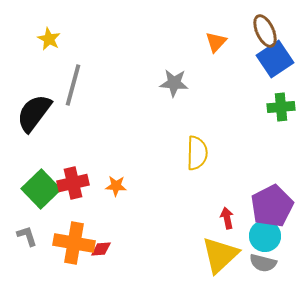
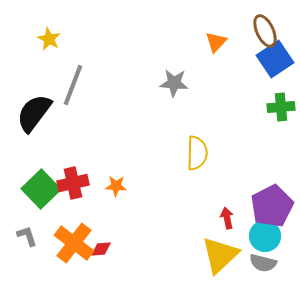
gray line: rotated 6 degrees clockwise
orange cross: rotated 27 degrees clockwise
